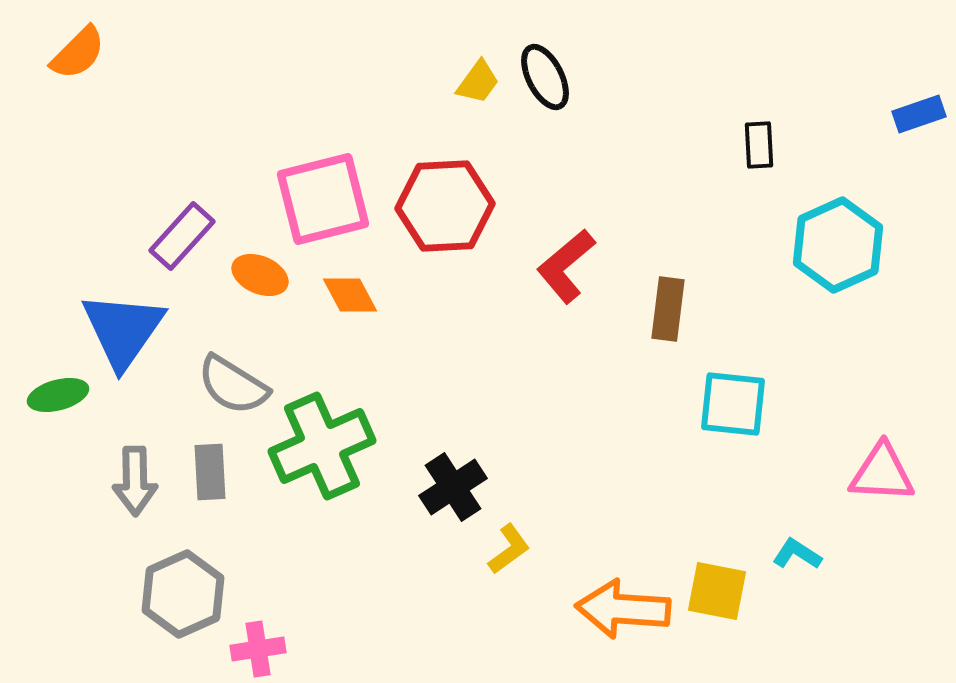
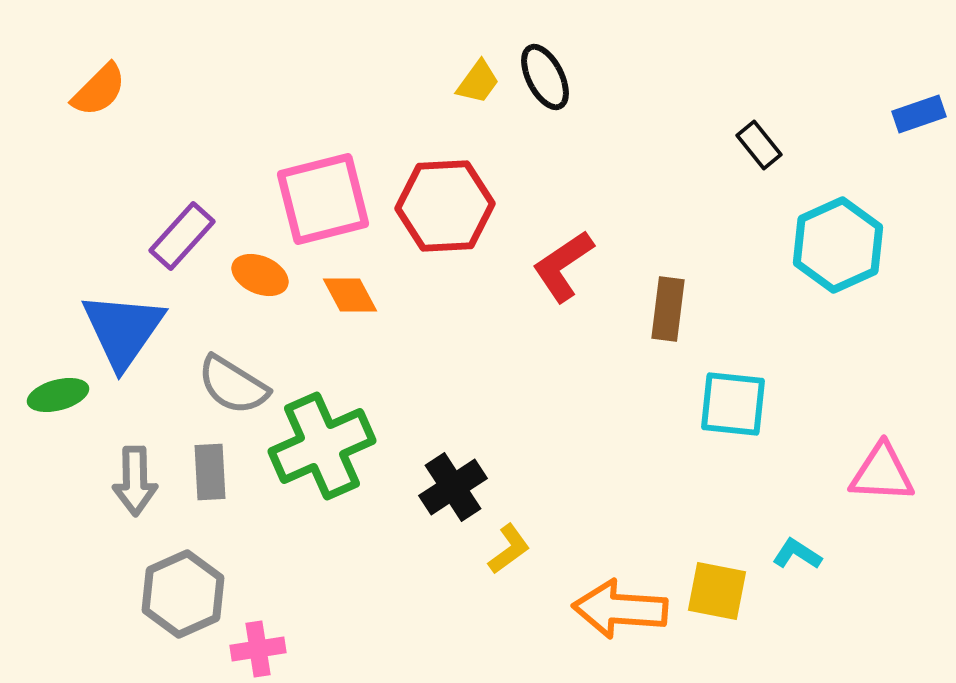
orange semicircle: moved 21 px right, 37 px down
black rectangle: rotated 36 degrees counterclockwise
red L-shape: moved 3 px left; rotated 6 degrees clockwise
orange arrow: moved 3 px left
